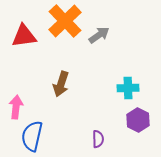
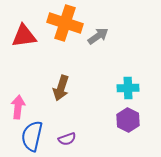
orange cross: moved 2 px down; rotated 28 degrees counterclockwise
gray arrow: moved 1 px left, 1 px down
brown arrow: moved 4 px down
pink arrow: moved 2 px right
purple hexagon: moved 10 px left
purple semicircle: moved 31 px left; rotated 72 degrees clockwise
